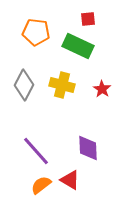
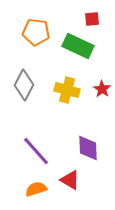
red square: moved 4 px right
yellow cross: moved 5 px right, 5 px down
orange semicircle: moved 5 px left, 4 px down; rotated 20 degrees clockwise
